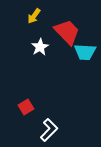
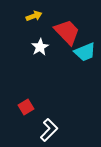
yellow arrow: rotated 147 degrees counterclockwise
cyan trapezoid: rotated 25 degrees counterclockwise
